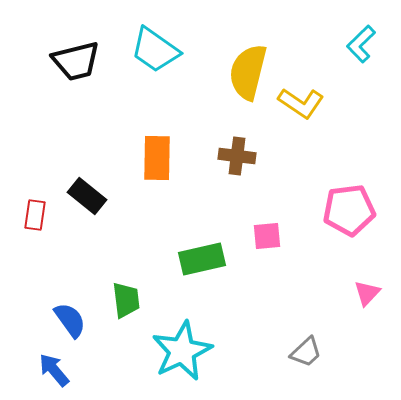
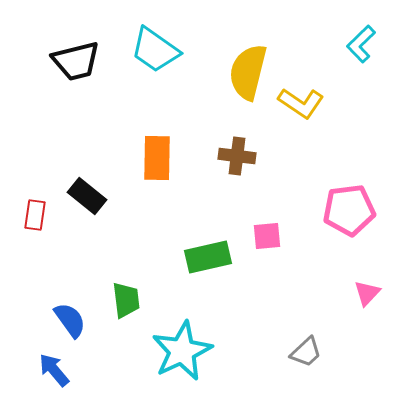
green rectangle: moved 6 px right, 2 px up
